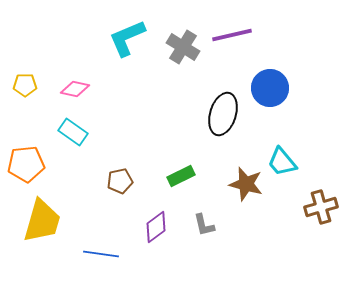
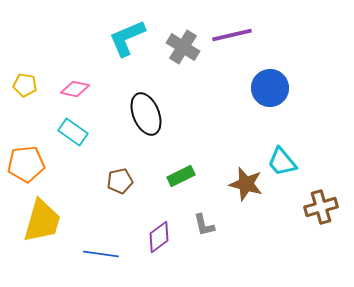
yellow pentagon: rotated 10 degrees clockwise
black ellipse: moved 77 px left; rotated 39 degrees counterclockwise
purple diamond: moved 3 px right, 10 px down
